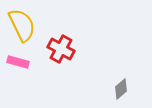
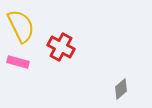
yellow semicircle: moved 1 px left, 1 px down
red cross: moved 2 px up
